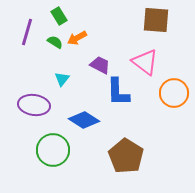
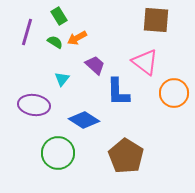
purple trapezoid: moved 5 px left; rotated 15 degrees clockwise
green circle: moved 5 px right, 3 px down
